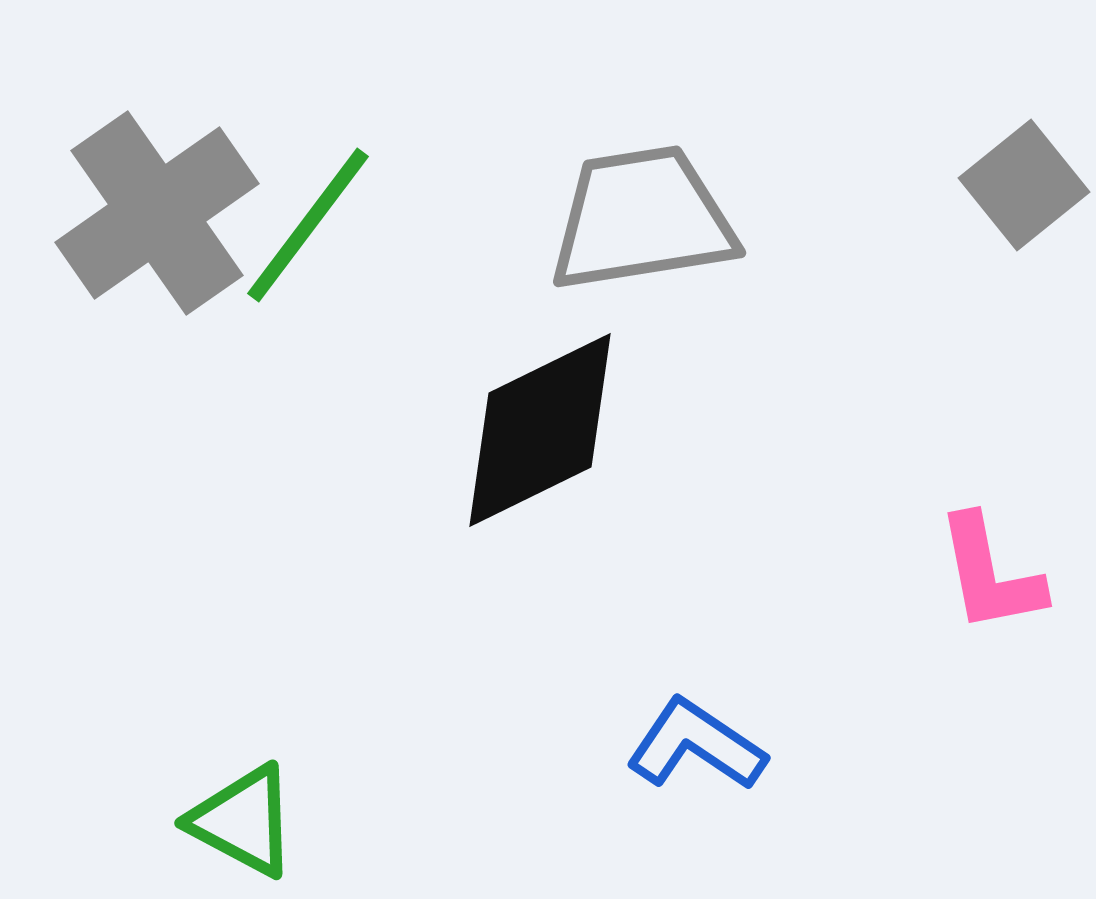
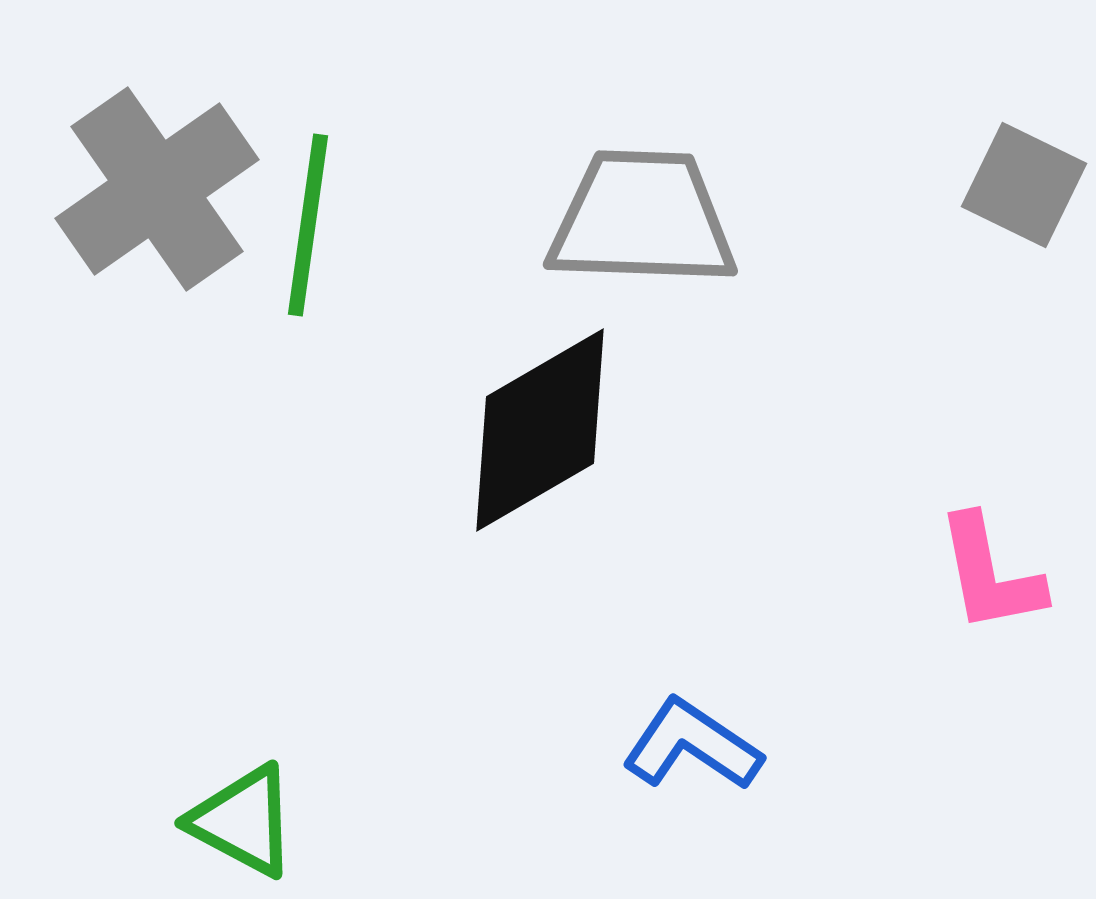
gray square: rotated 25 degrees counterclockwise
gray cross: moved 24 px up
gray trapezoid: rotated 11 degrees clockwise
green line: rotated 29 degrees counterclockwise
black diamond: rotated 4 degrees counterclockwise
blue L-shape: moved 4 px left
